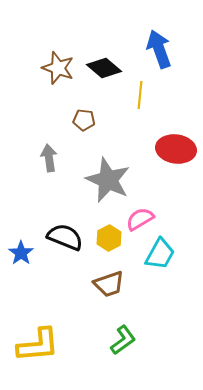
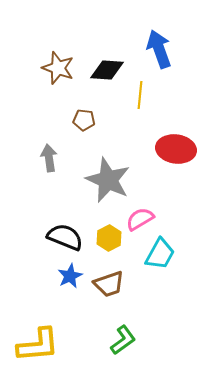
black diamond: moved 3 px right, 2 px down; rotated 36 degrees counterclockwise
blue star: moved 49 px right, 23 px down; rotated 10 degrees clockwise
